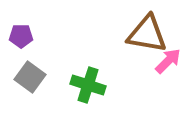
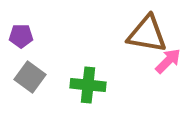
green cross: rotated 12 degrees counterclockwise
